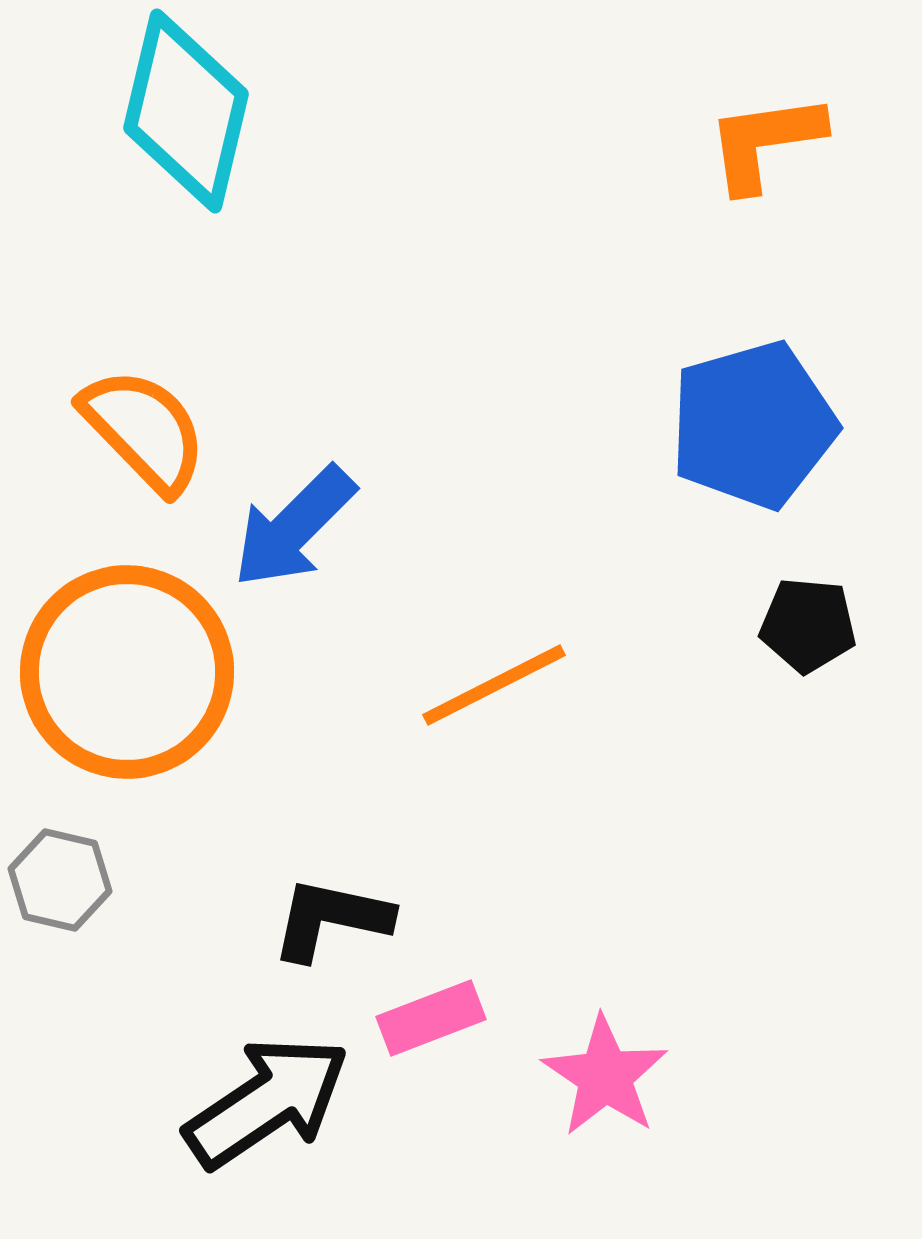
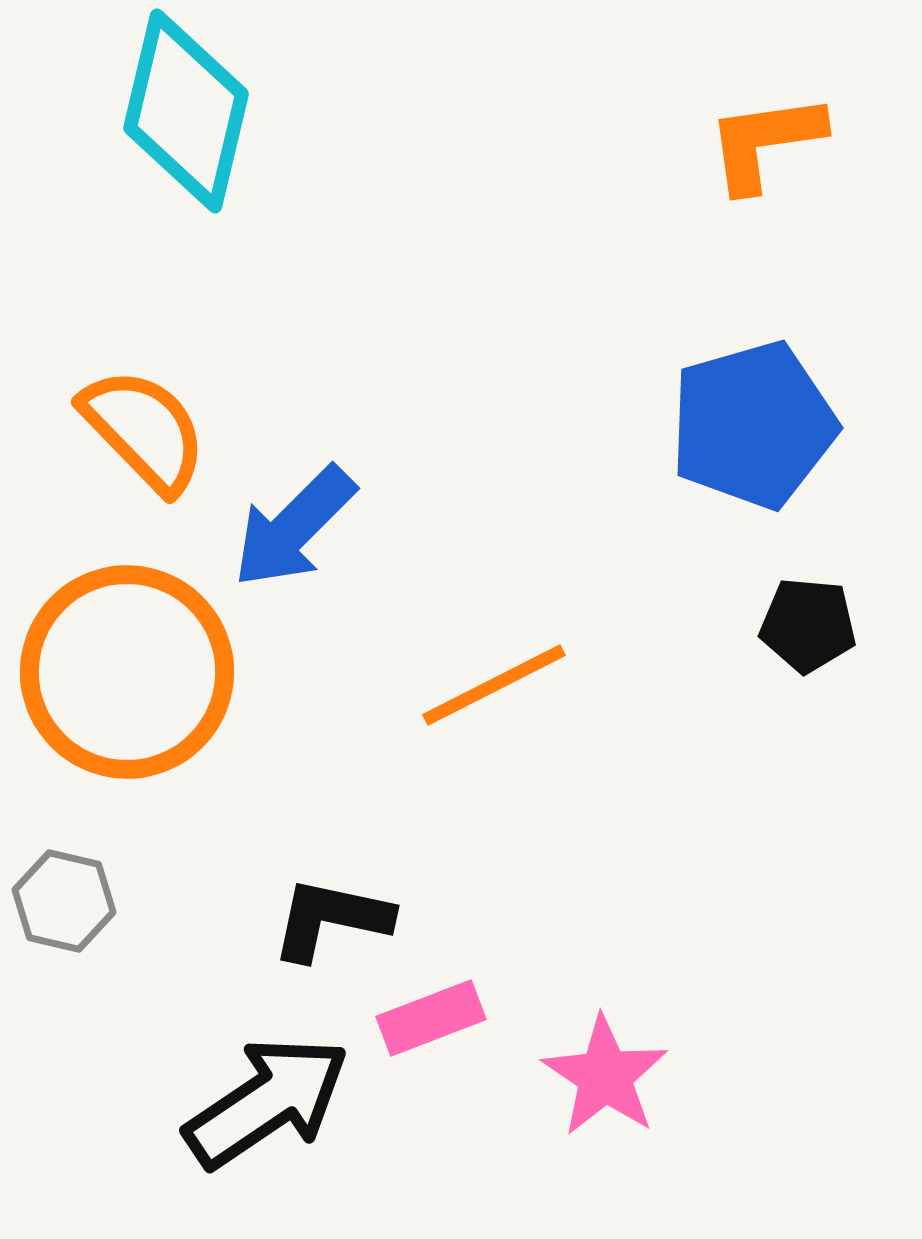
gray hexagon: moved 4 px right, 21 px down
